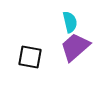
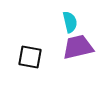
purple trapezoid: moved 3 px right; rotated 28 degrees clockwise
